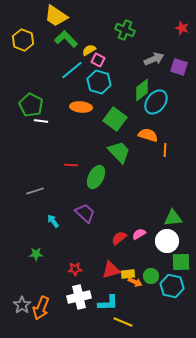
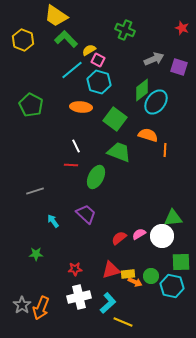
white line at (41, 121): moved 35 px right, 25 px down; rotated 56 degrees clockwise
green trapezoid at (119, 152): rotated 25 degrees counterclockwise
purple trapezoid at (85, 213): moved 1 px right, 1 px down
white circle at (167, 241): moved 5 px left, 5 px up
cyan L-shape at (108, 303): rotated 40 degrees counterclockwise
